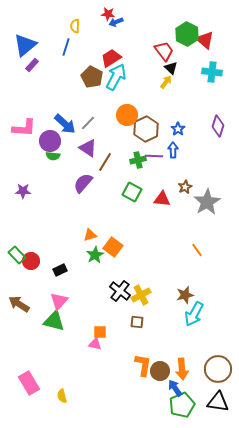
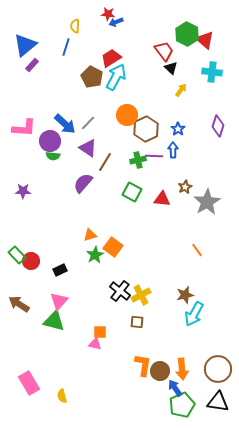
yellow arrow at (166, 82): moved 15 px right, 8 px down
